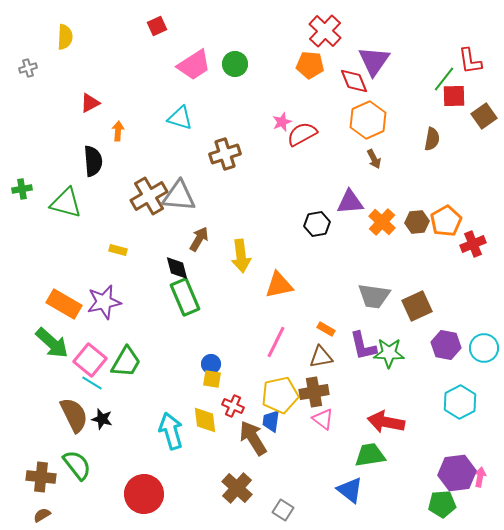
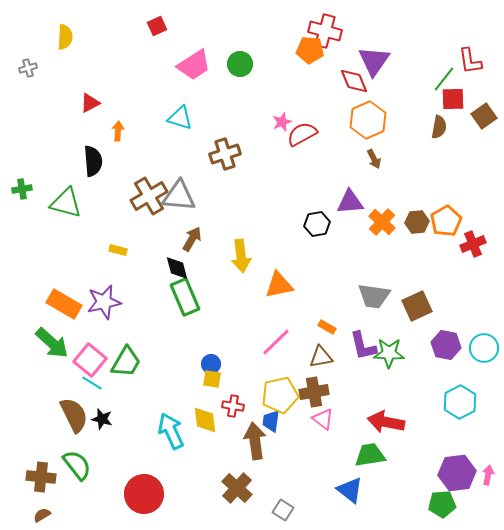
red cross at (325, 31): rotated 28 degrees counterclockwise
green circle at (235, 64): moved 5 px right
orange pentagon at (310, 65): moved 15 px up
red square at (454, 96): moved 1 px left, 3 px down
brown semicircle at (432, 139): moved 7 px right, 12 px up
brown arrow at (199, 239): moved 7 px left
orange rectangle at (326, 329): moved 1 px right, 2 px up
pink line at (276, 342): rotated 20 degrees clockwise
red cross at (233, 406): rotated 15 degrees counterclockwise
cyan arrow at (171, 431): rotated 9 degrees counterclockwise
brown arrow at (253, 438): moved 2 px right, 3 px down; rotated 24 degrees clockwise
pink arrow at (480, 477): moved 8 px right, 2 px up
